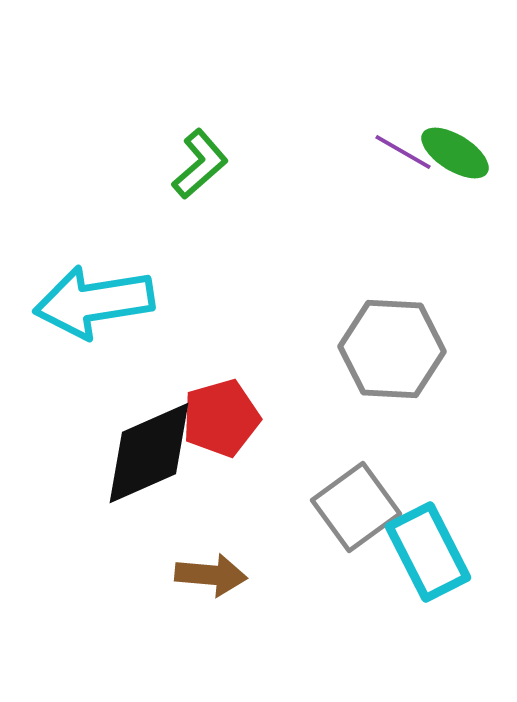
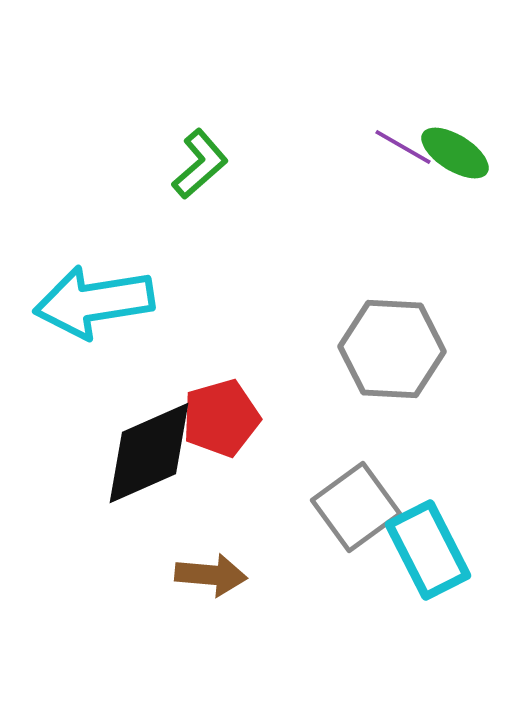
purple line: moved 5 px up
cyan rectangle: moved 2 px up
